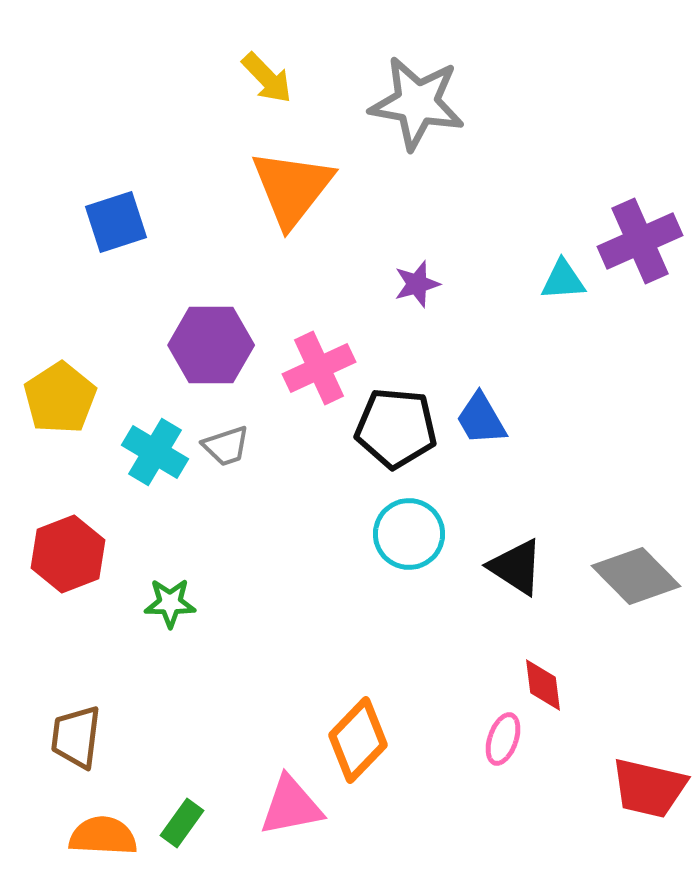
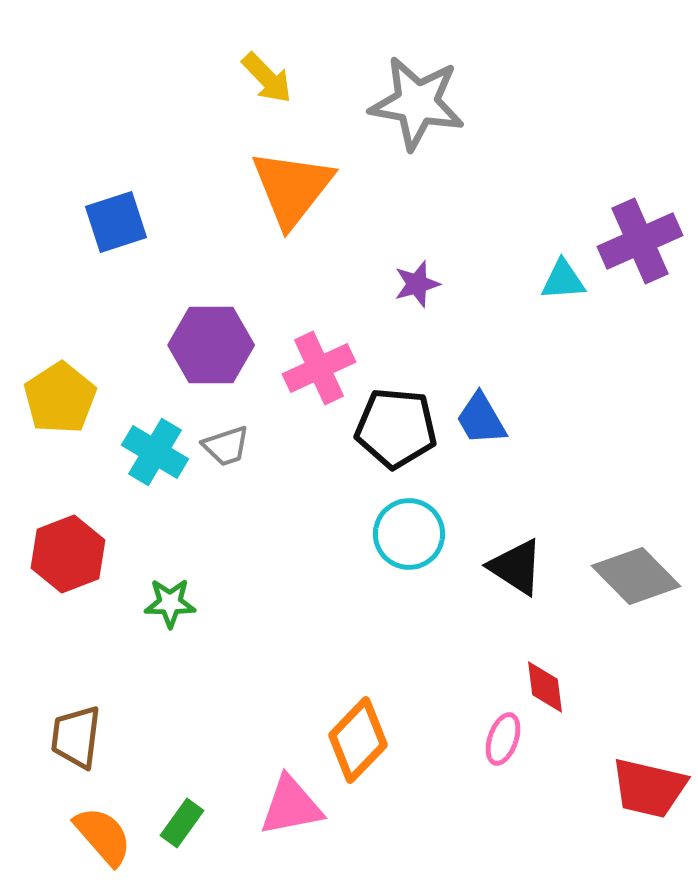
red diamond: moved 2 px right, 2 px down
orange semicircle: rotated 46 degrees clockwise
